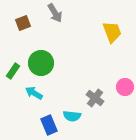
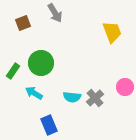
gray cross: rotated 12 degrees clockwise
cyan semicircle: moved 19 px up
